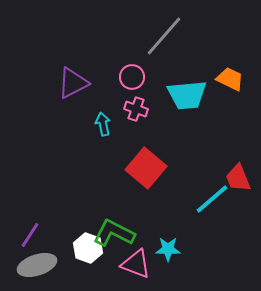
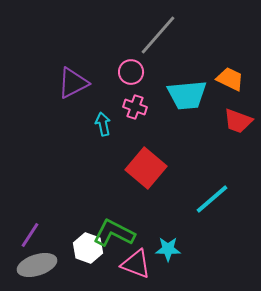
gray line: moved 6 px left, 1 px up
pink circle: moved 1 px left, 5 px up
pink cross: moved 1 px left, 2 px up
red trapezoid: moved 57 px up; rotated 48 degrees counterclockwise
